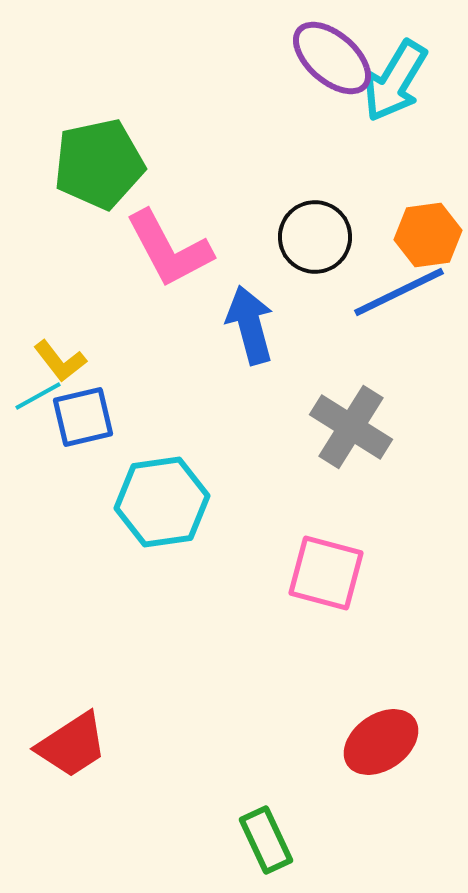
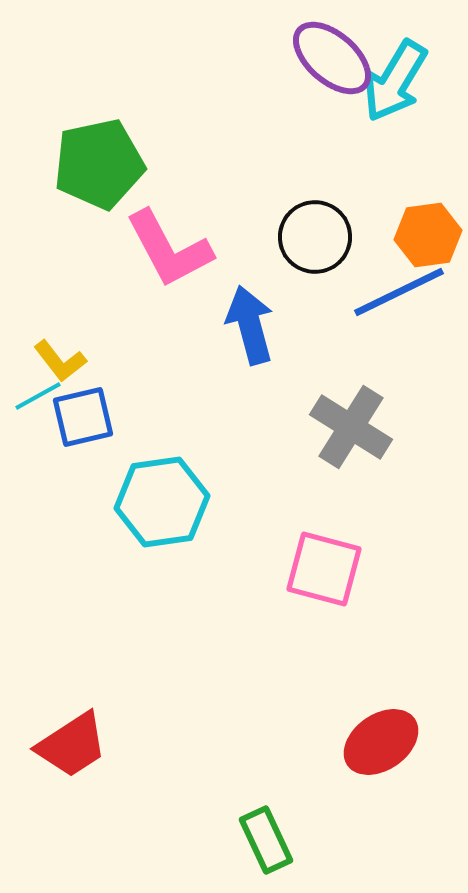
pink square: moved 2 px left, 4 px up
